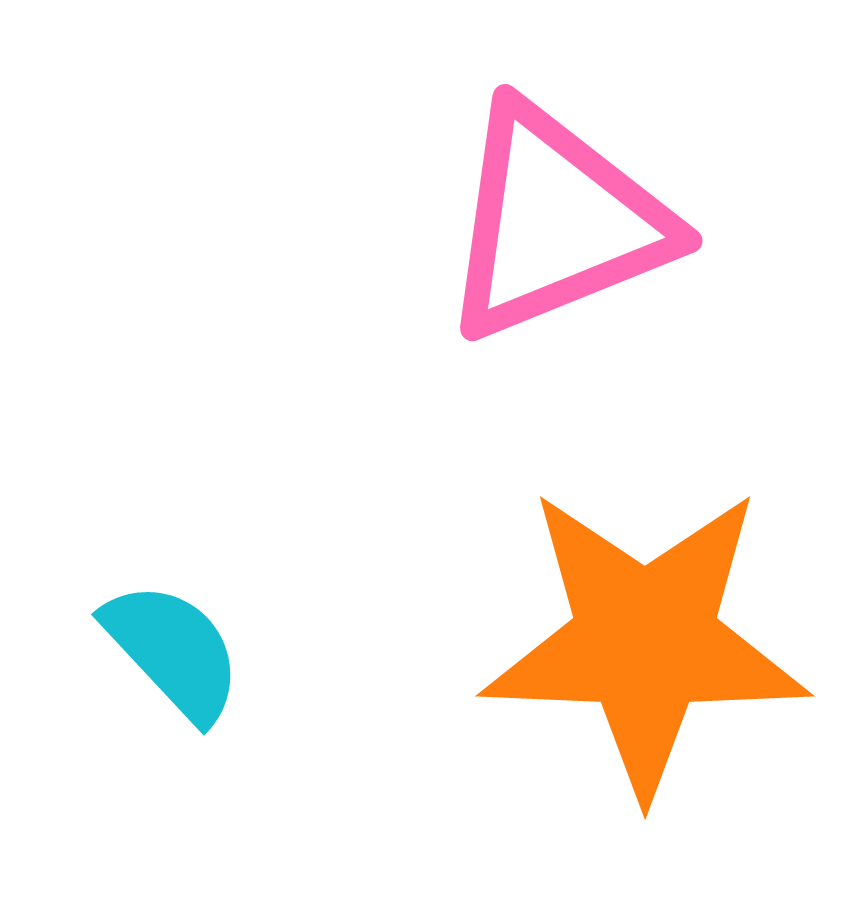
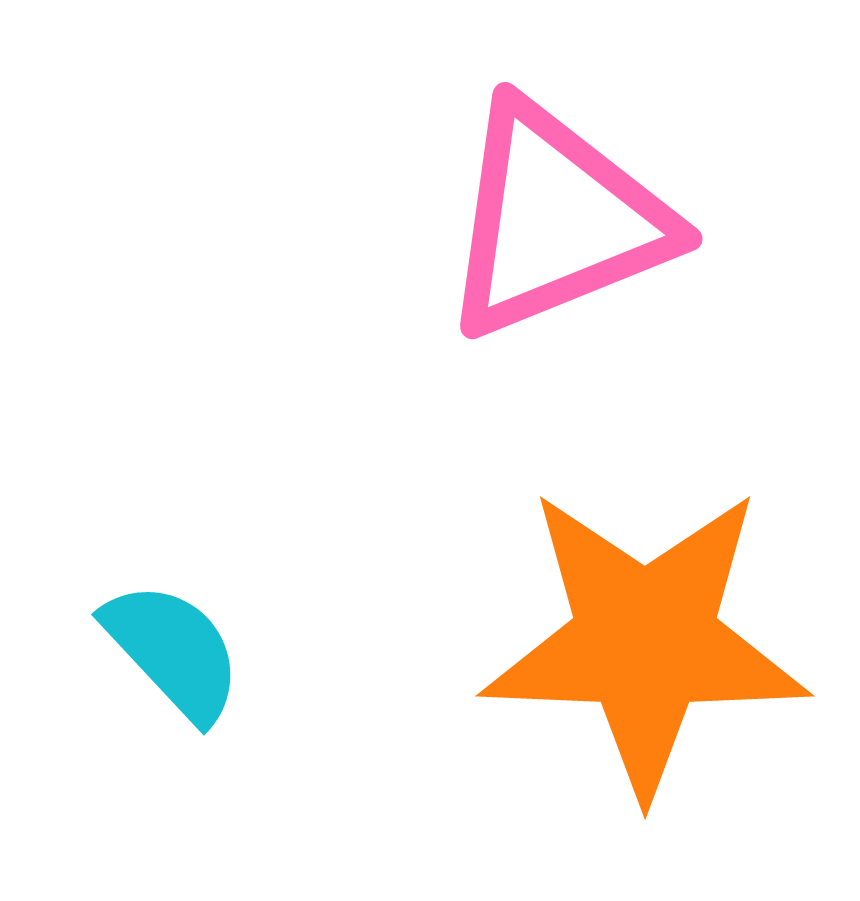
pink triangle: moved 2 px up
